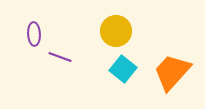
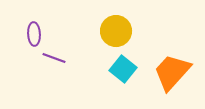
purple line: moved 6 px left, 1 px down
